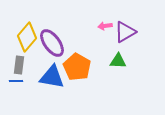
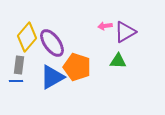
orange pentagon: rotated 12 degrees counterclockwise
blue triangle: rotated 40 degrees counterclockwise
